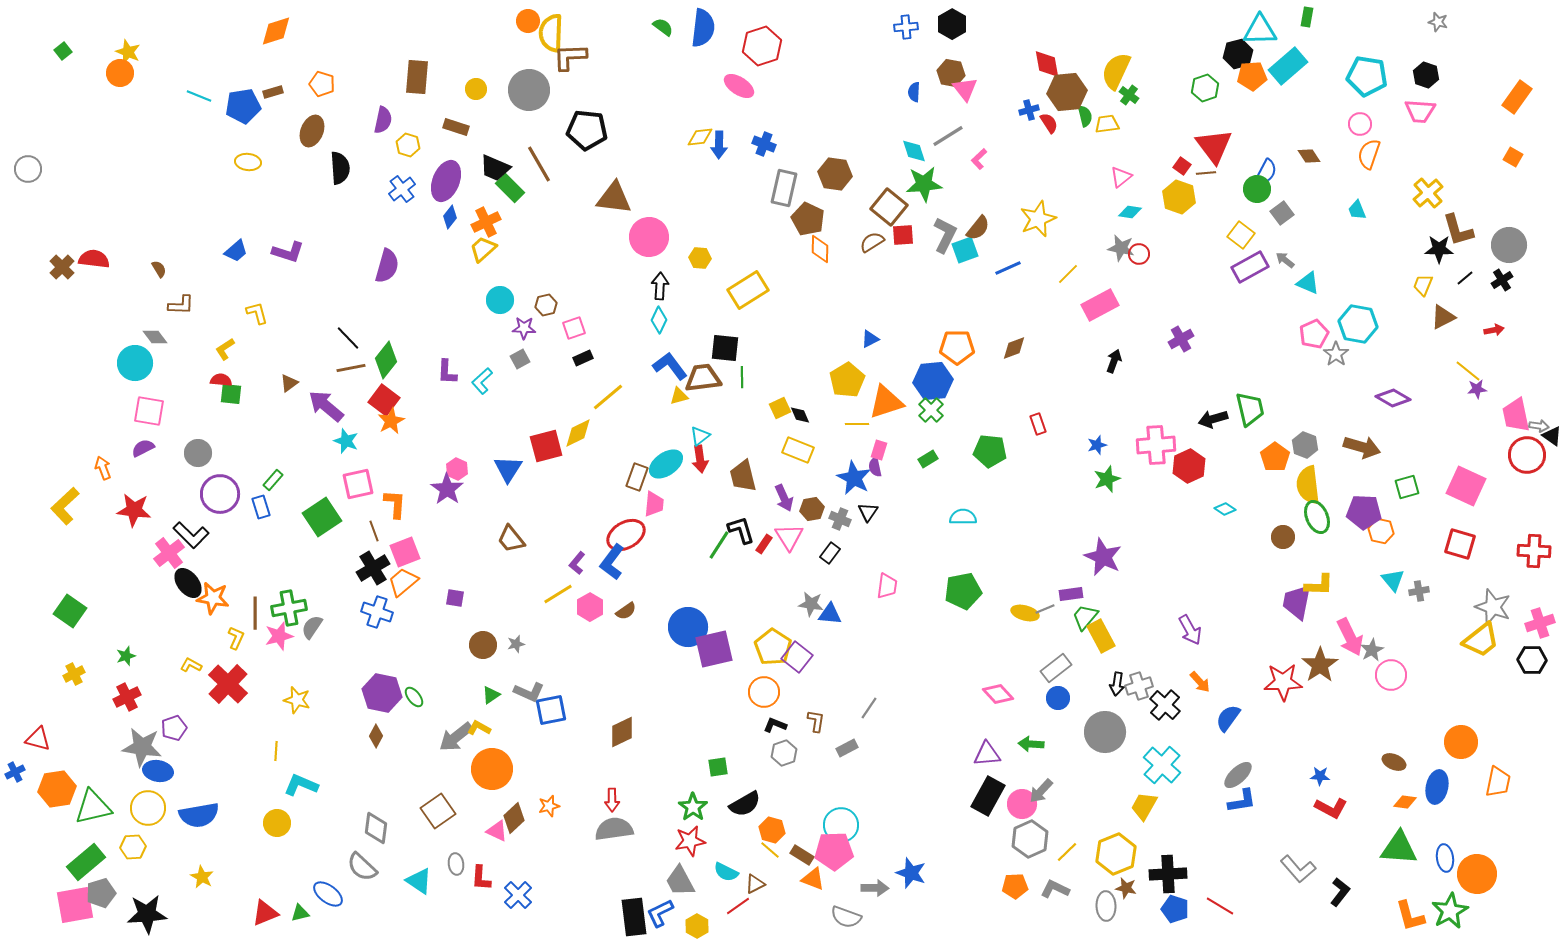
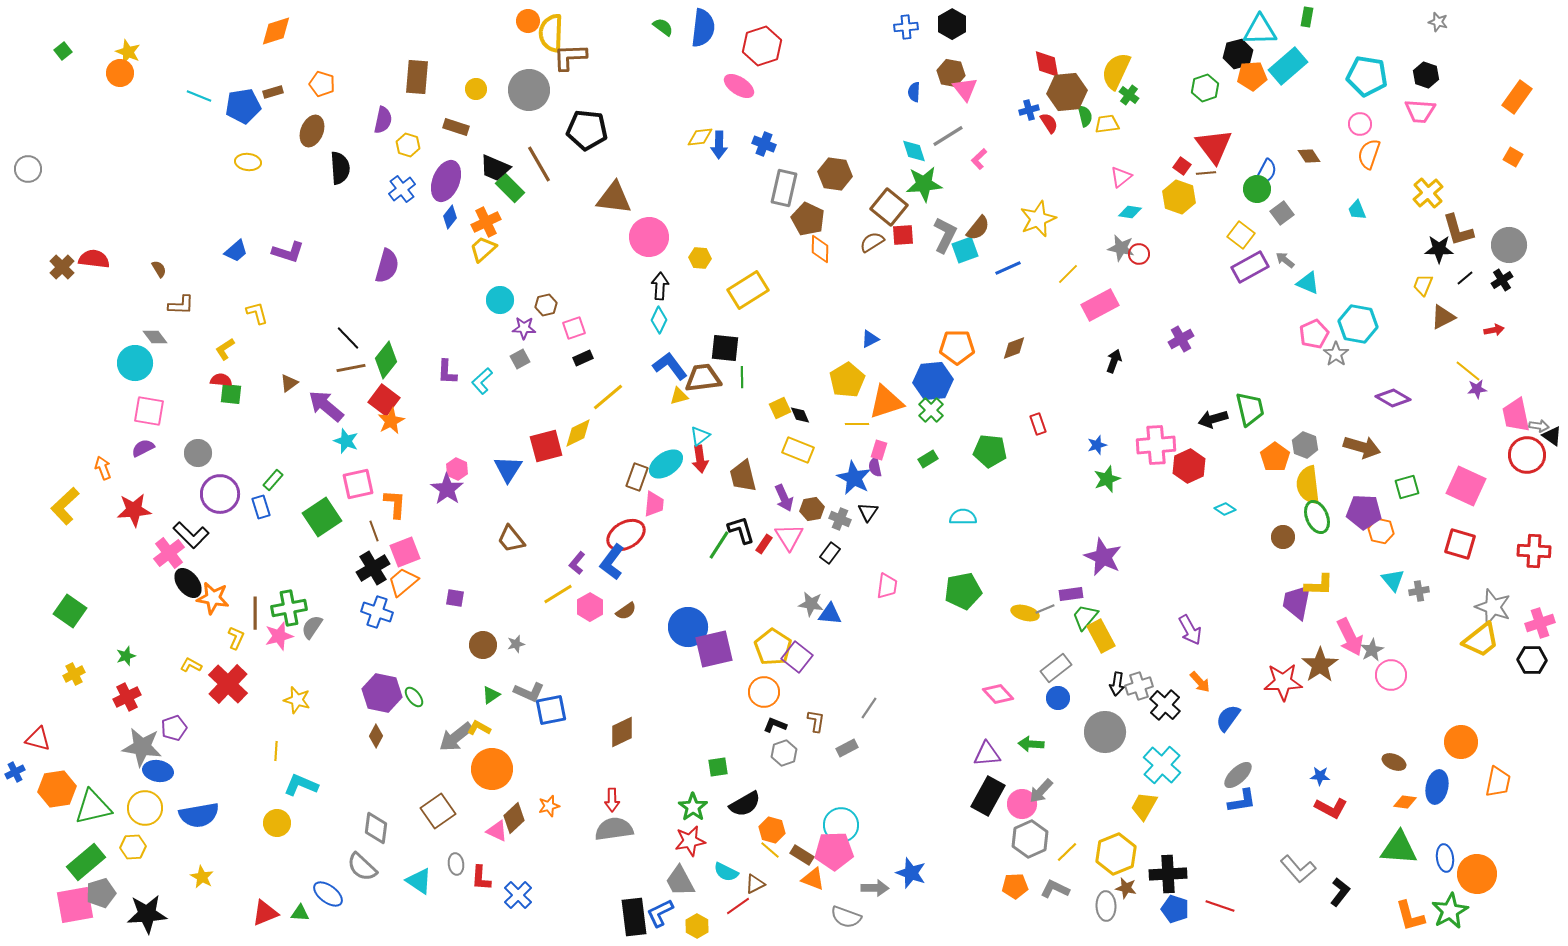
red star at (134, 510): rotated 12 degrees counterclockwise
yellow circle at (148, 808): moved 3 px left
red line at (1220, 906): rotated 12 degrees counterclockwise
green triangle at (300, 913): rotated 18 degrees clockwise
